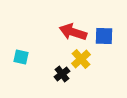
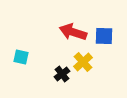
yellow cross: moved 2 px right, 3 px down
